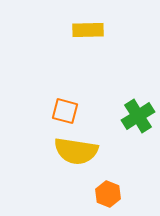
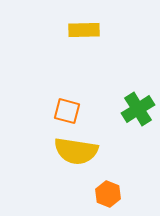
yellow rectangle: moved 4 px left
orange square: moved 2 px right
green cross: moved 7 px up
